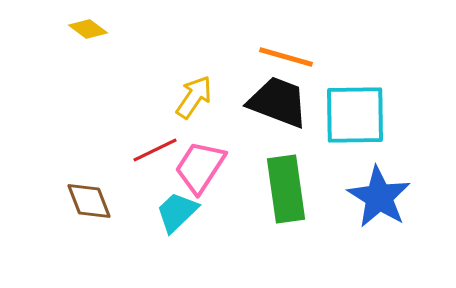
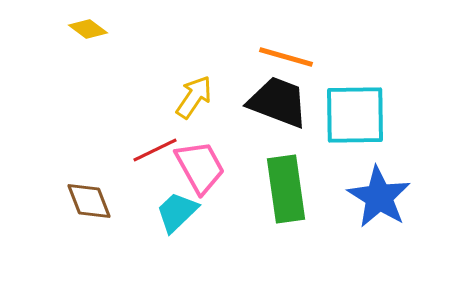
pink trapezoid: rotated 118 degrees clockwise
